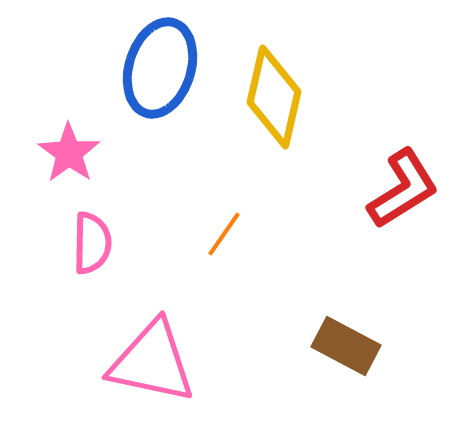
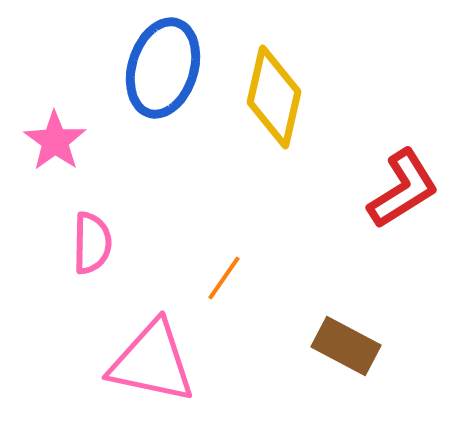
blue ellipse: moved 3 px right
pink star: moved 14 px left, 12 px up
orange line: moved 44 px down
